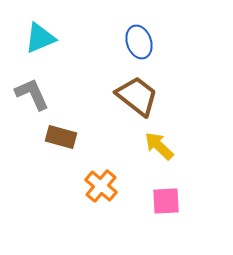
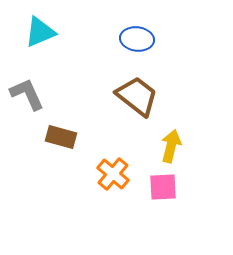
cyan triangle: moved 6 px up
blue ellipse: moved 2 px left, 3 px up; rotated 64 degrees counterclockwise
gray L-shape: moved 5 px left
yellow arrow: moved 12 px right; rotated 60 degrees clockwise
orange cross: moved 12 px right, 12 px up
pink square: moved 3 px left, 14 px up
